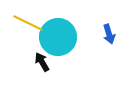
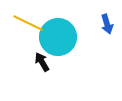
blue arrow: moved 2 px left, 10 px up
